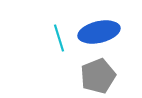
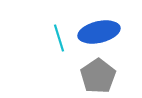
gray pentagon: rotated 12 degrees counterclockwise
